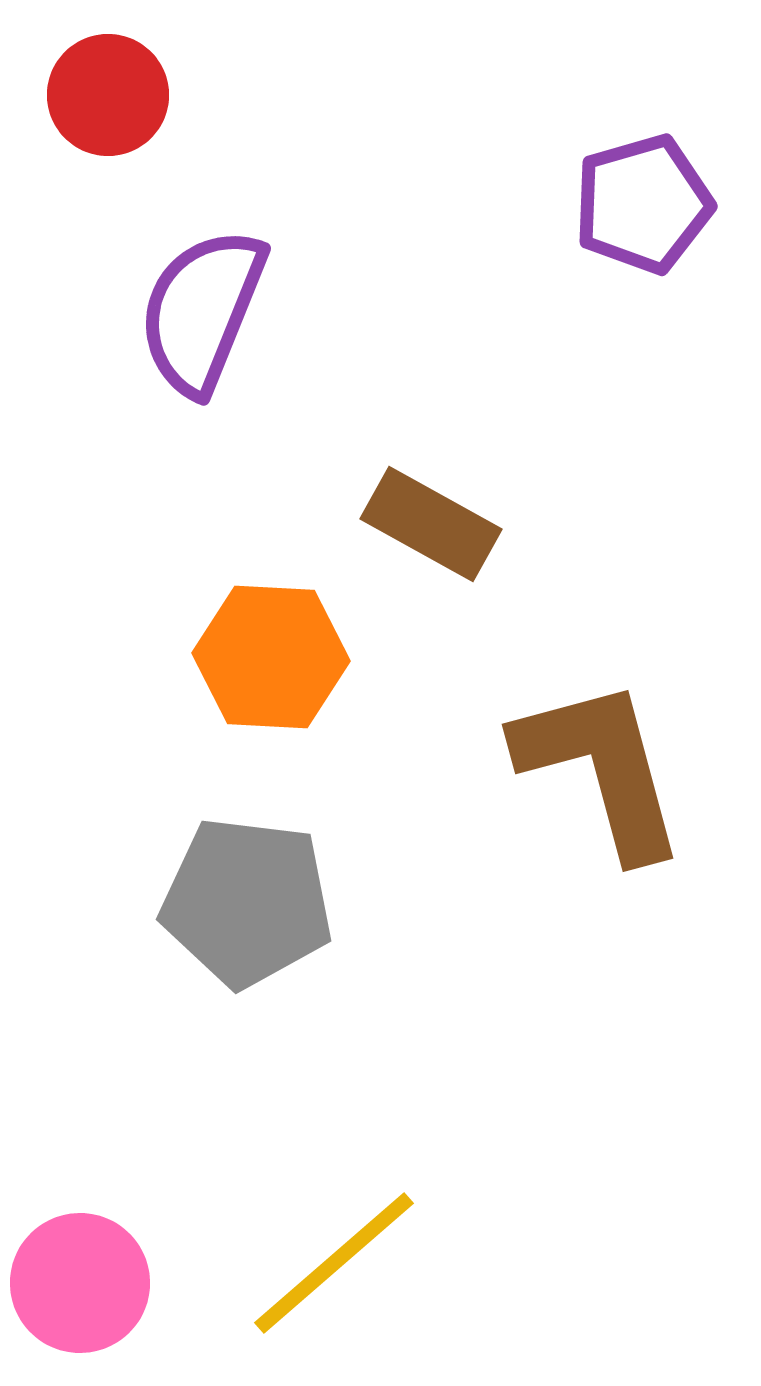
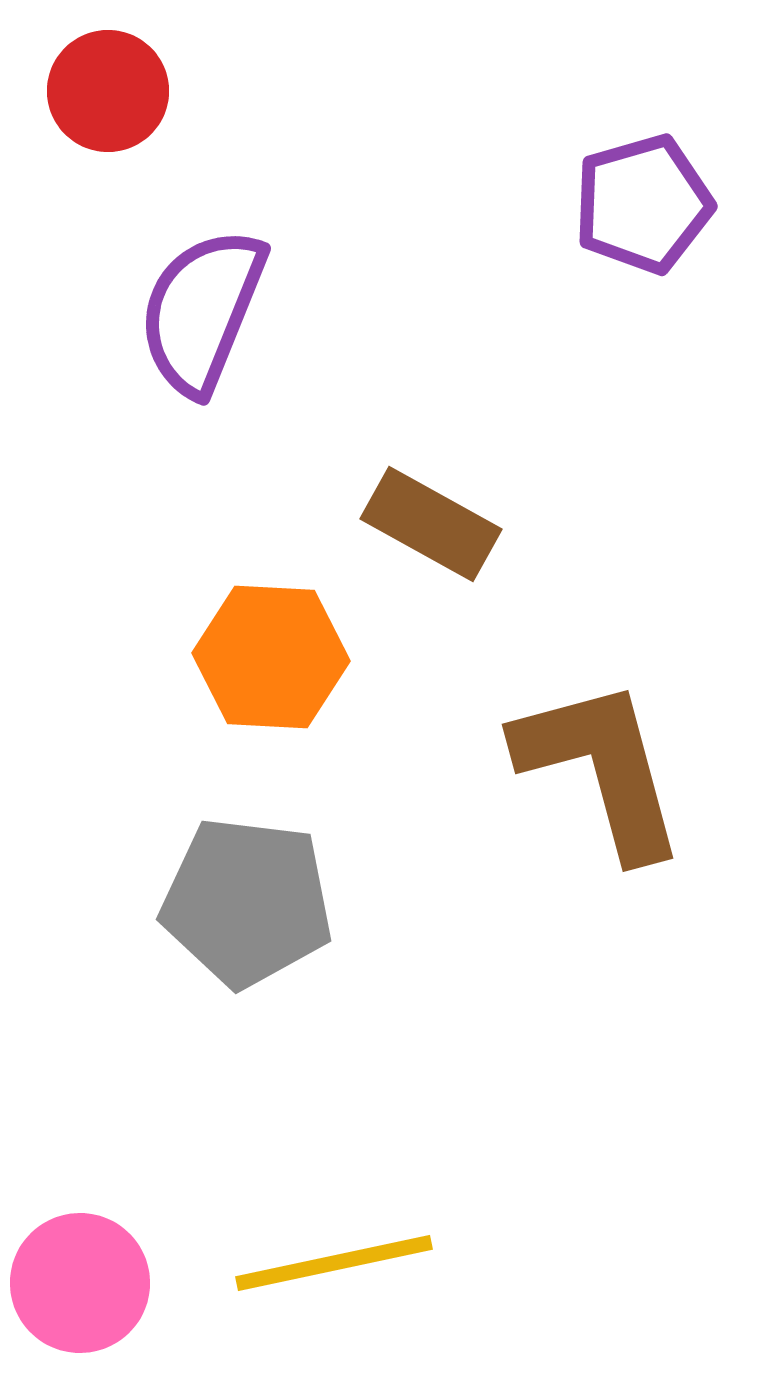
red circle: moved 4 px up
yellow line: rotated 29 degrees clockwise
